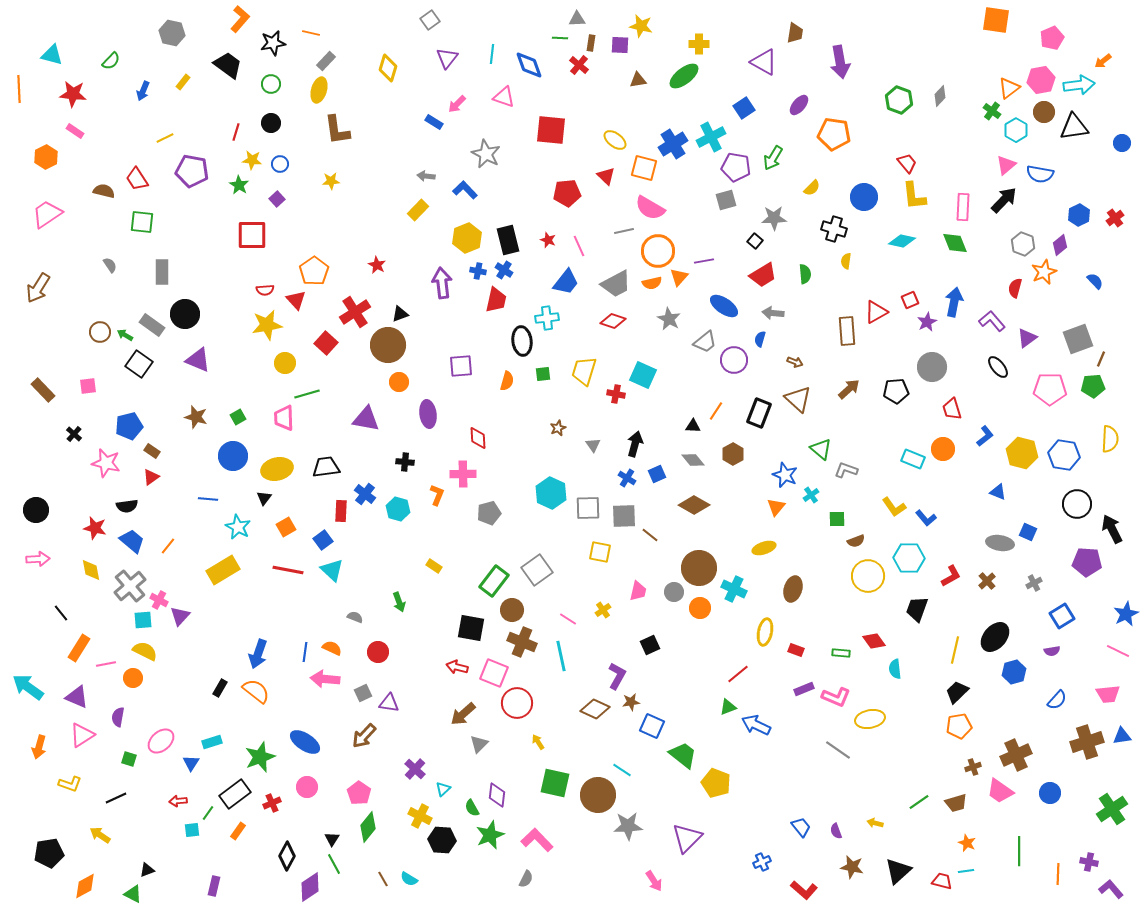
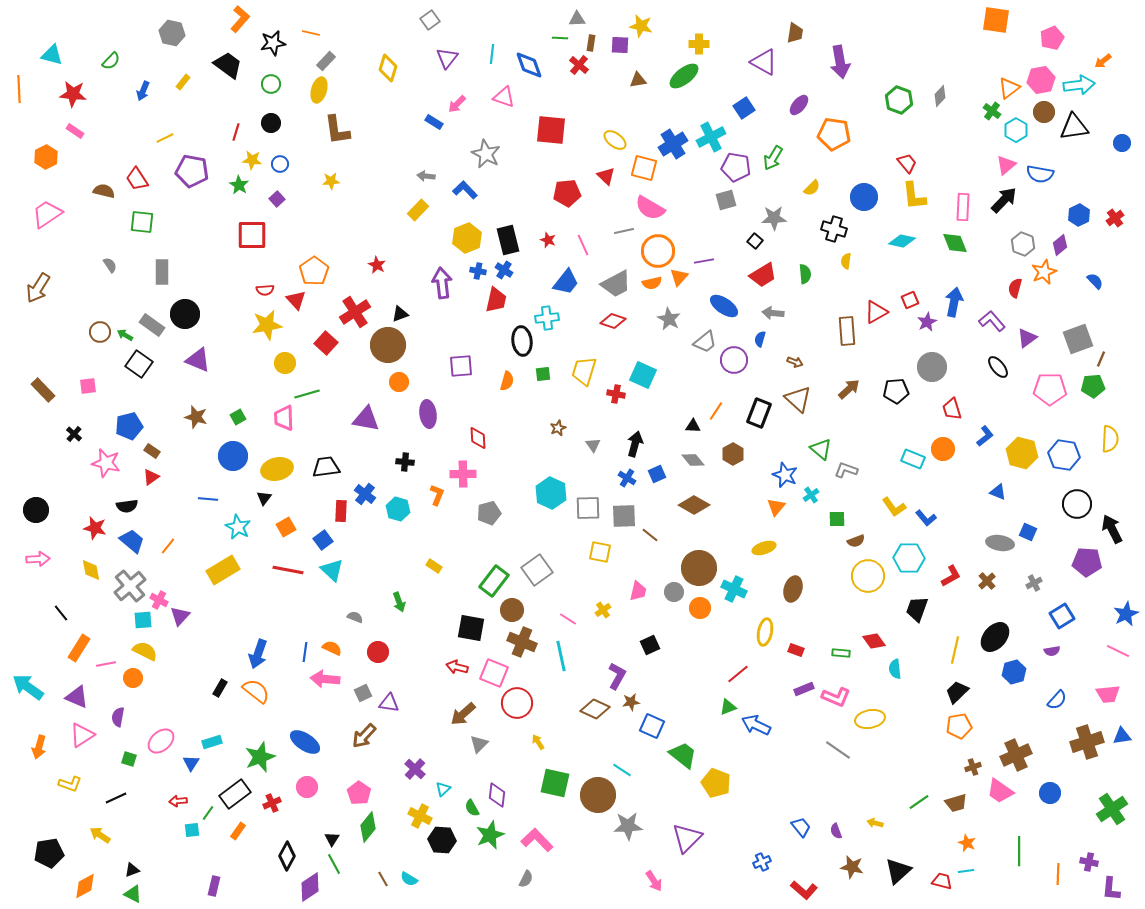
pink line at (579, 246): moved 4 px right, 1 px up
black triangle at (147, 870): moved 15 px left
purple L-shape at (1111, 889): rotated 135 degrees counterclockwise
